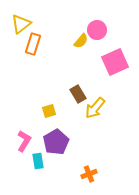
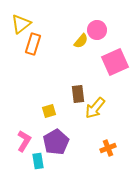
brown rectangle: rotated 24 degrees clockwise
orange cross: moved 19 px right, 26 px up
